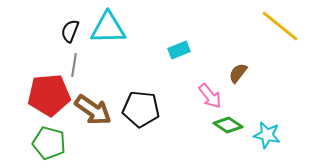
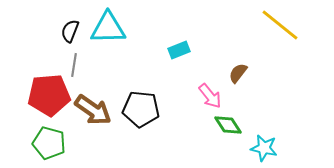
yellow line: moved 1 px up
green diamond: rotated 24 degrees clockwise
cyan star: moved 3 px left, 13 px down
